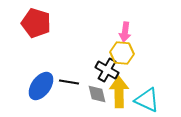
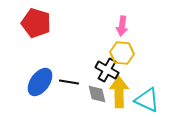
pink arrow: moved 3 px left, 6 px up
blue ellipse: moved 1 px left, 4 px up
